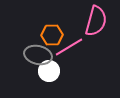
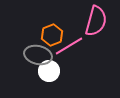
orange hexagon: rotated 20 degrees counterclockwise
pink line: moved 1 px up
